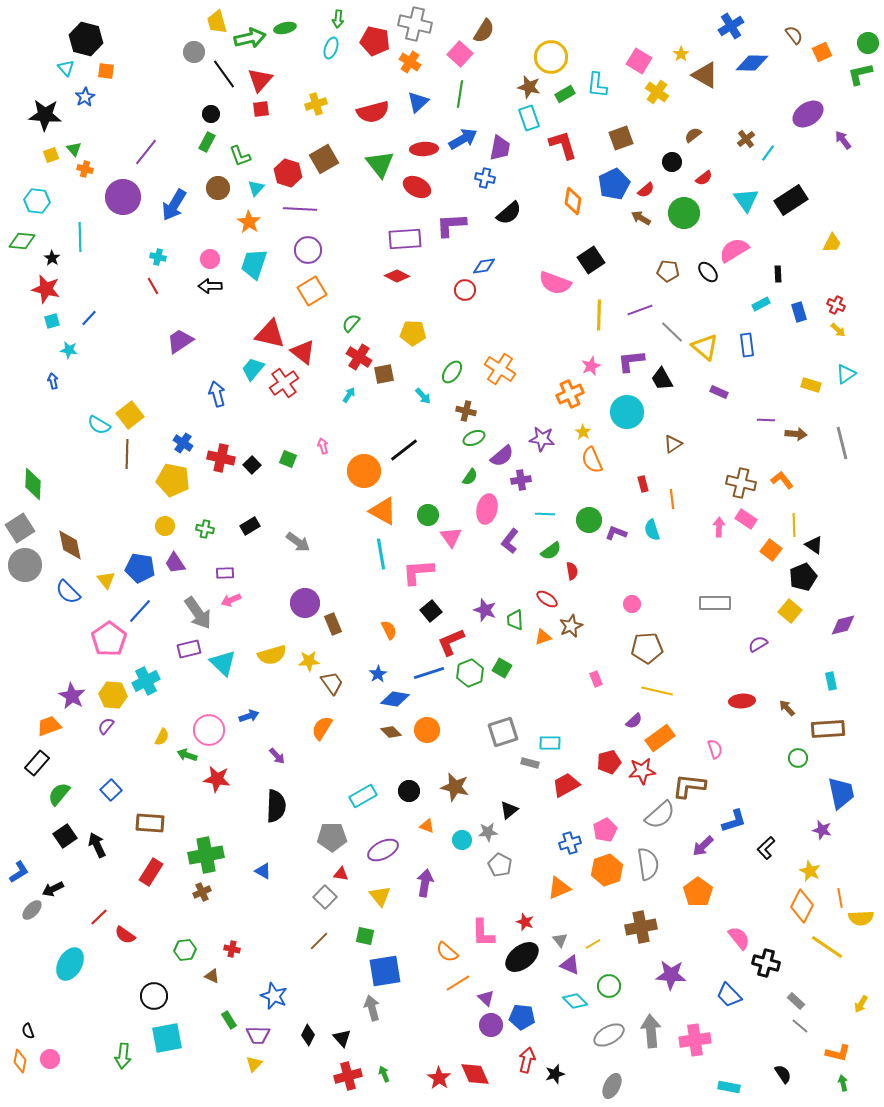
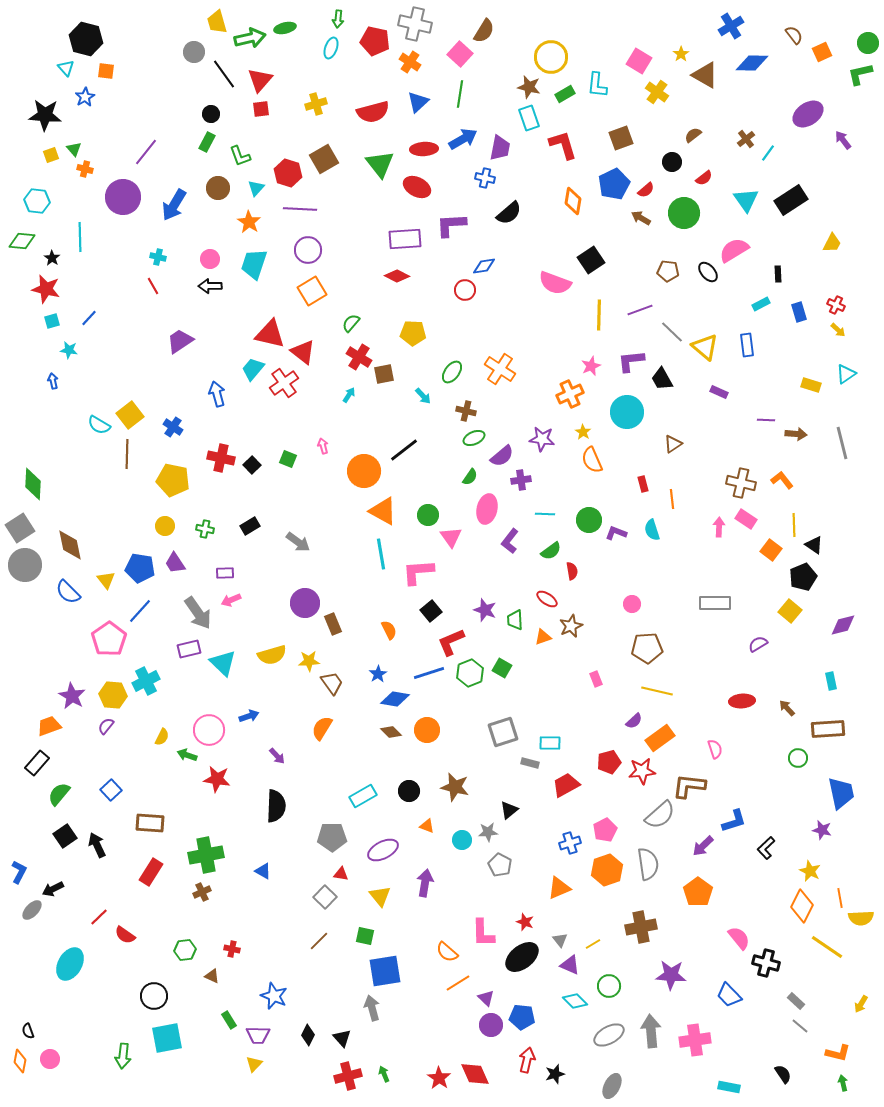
blue cross at (183, 443): moved 10 px left, 16 px up
blue L-shape at (19, 872): rotated 30 degrees counterclockwise
